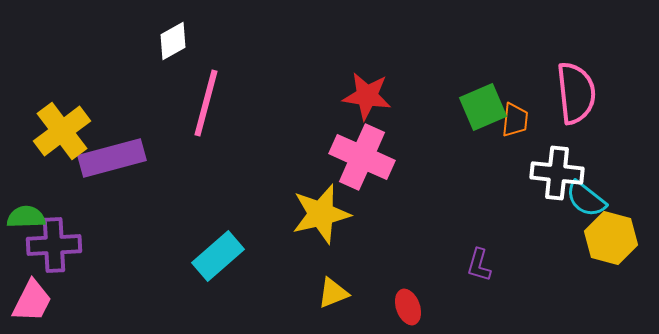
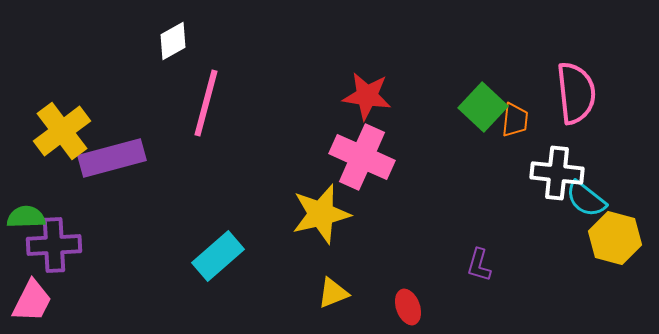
green square: rotated 24 degrees counterclockwise
yellow hexagon: moved 4 px right
